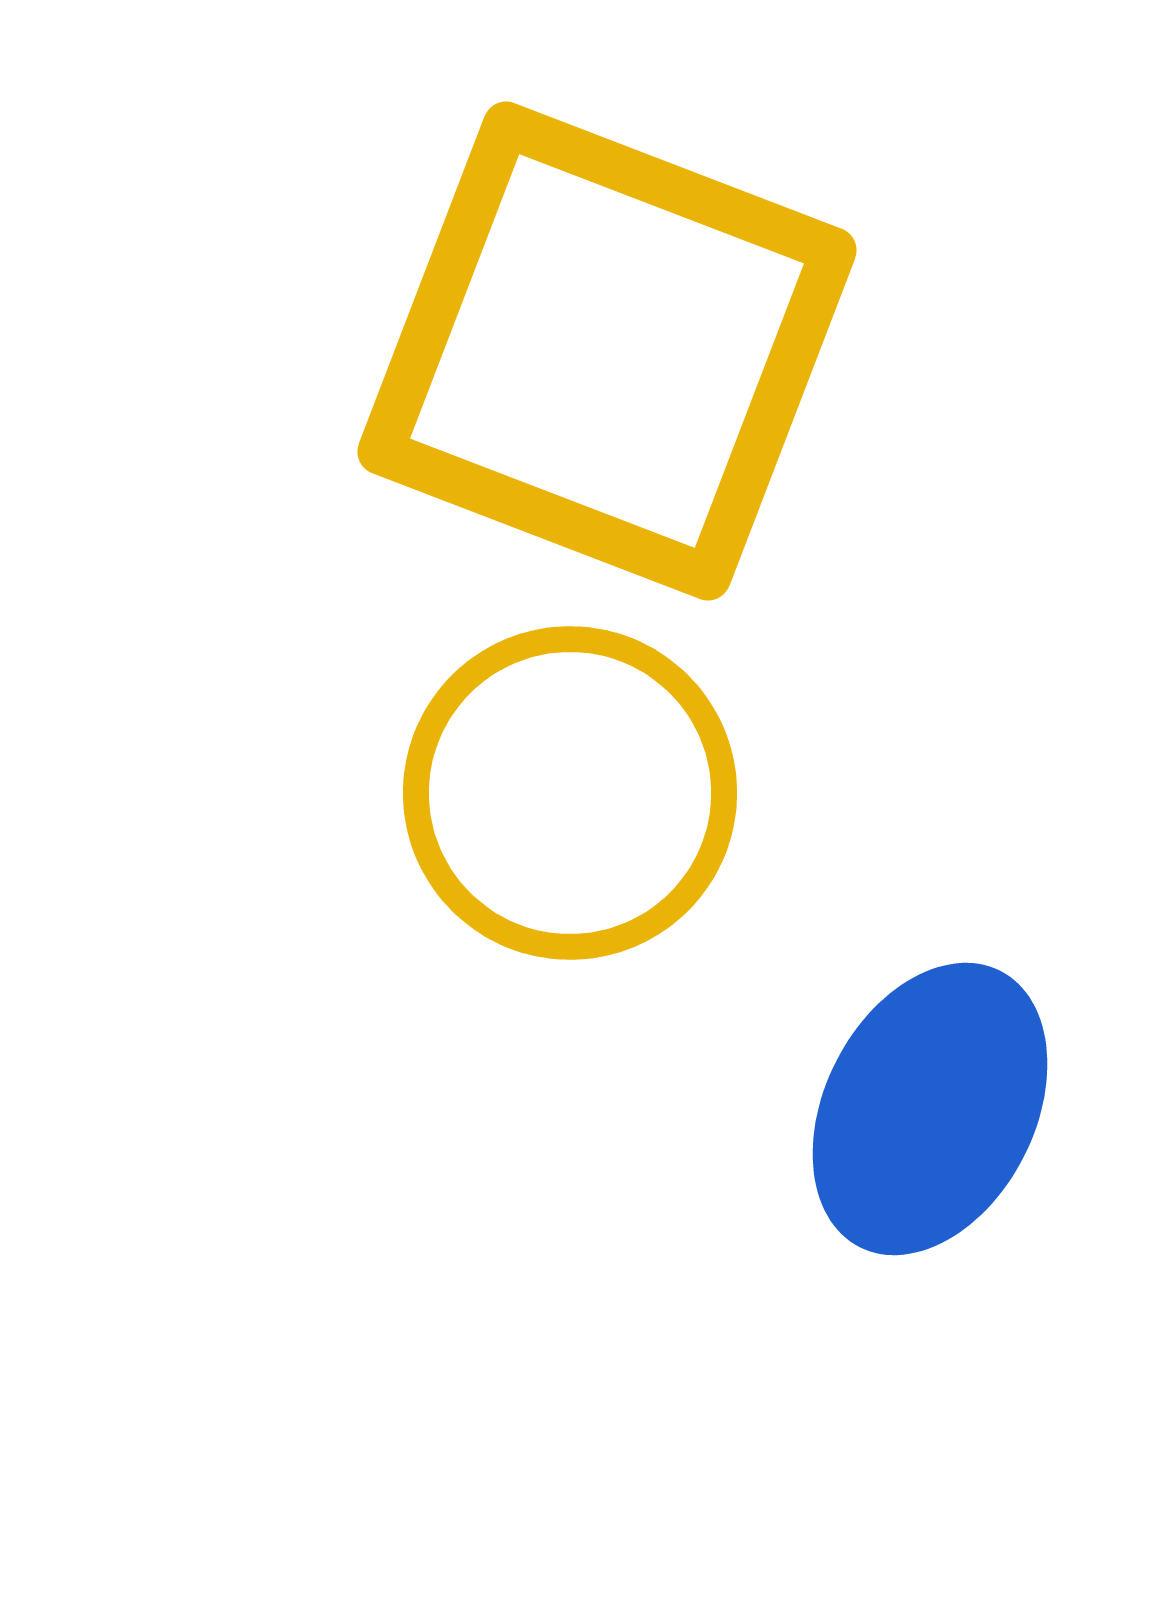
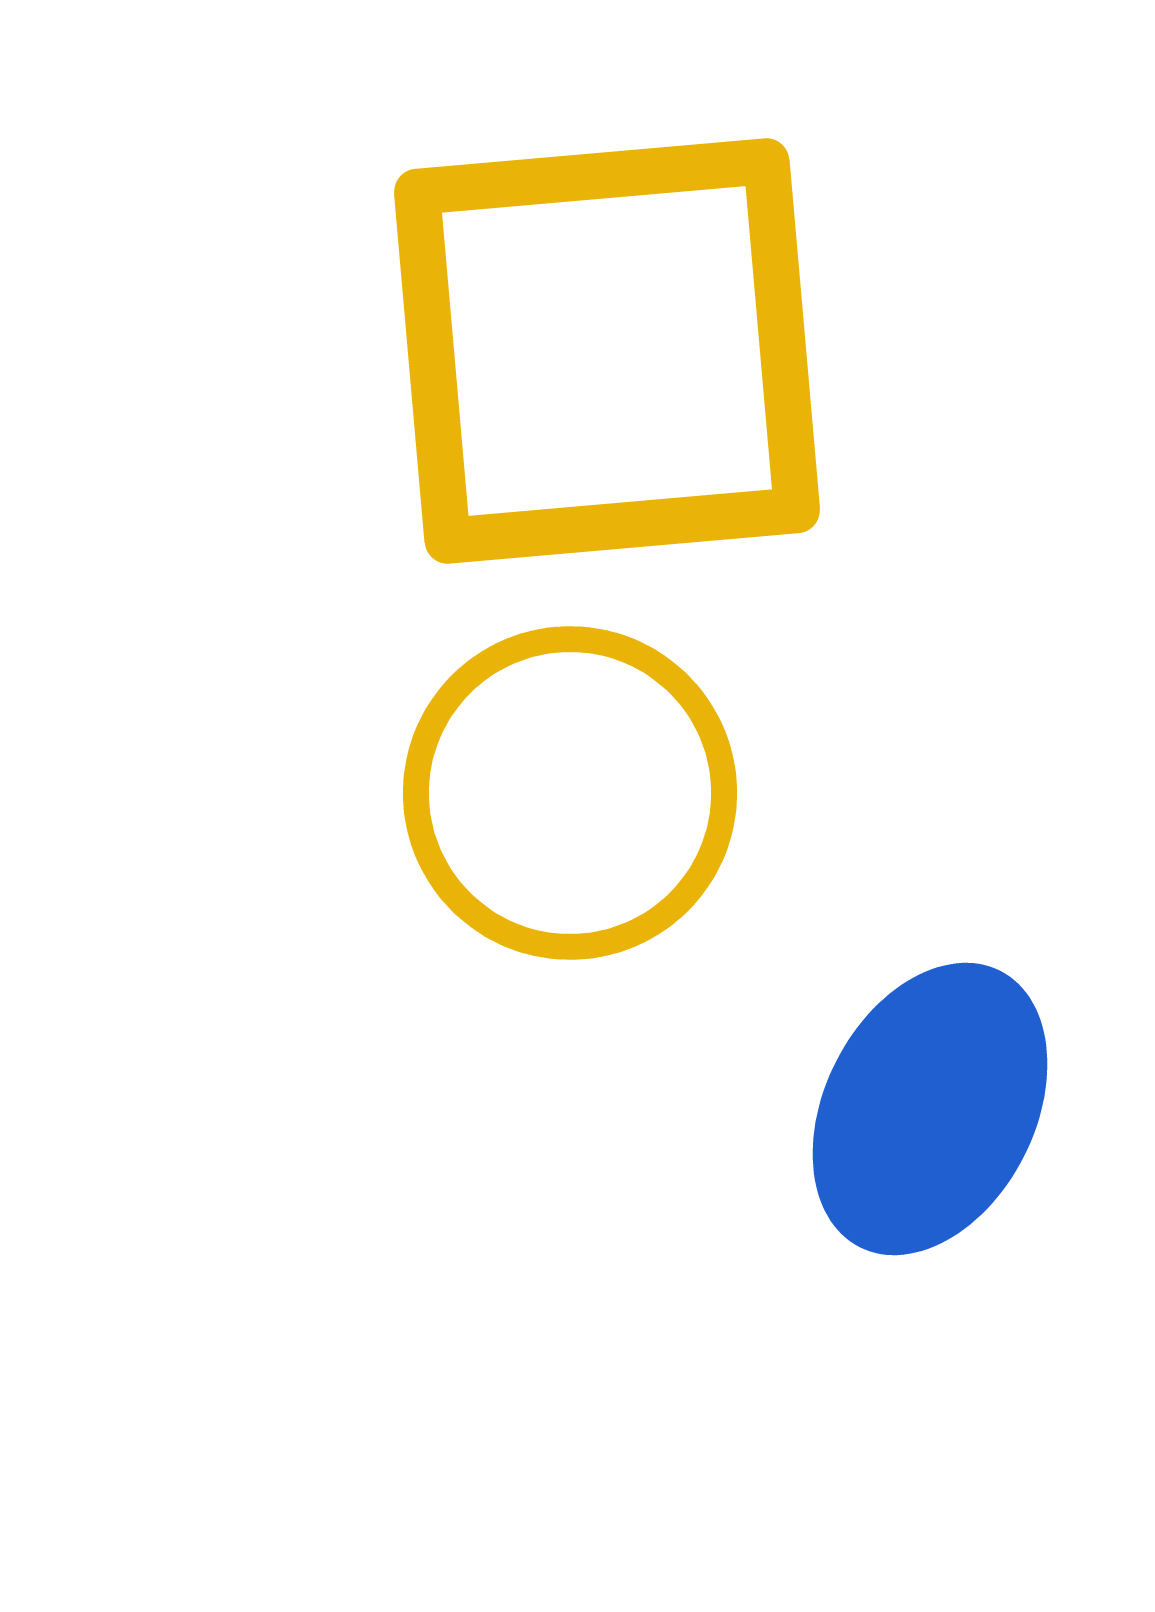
yellow square: rotated 26 degrees counterclockwise
